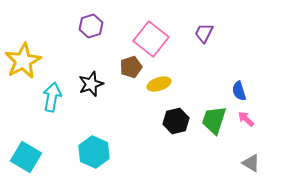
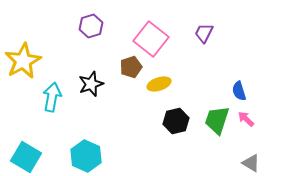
green trapezoid: moved 3 px right
cyan hexagon: moved 8 px left, 4 px down
